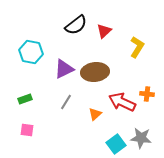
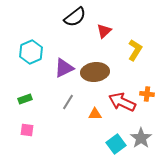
black semicircle: moved 1 px left, 8 px up
yellow L-shape: moved 2 px left, 3 px down
cyan hexagon: rotated 25 degrees clockwise
purple triangle: moved 1 px up
gray line: moved 2 px right
orange triangle: rotated 40 degrees clockwise
gray star: rotated 30 degrees clockwise
